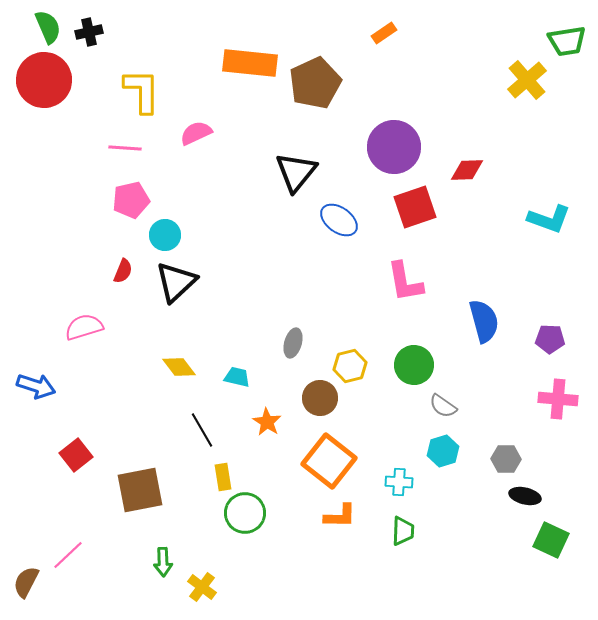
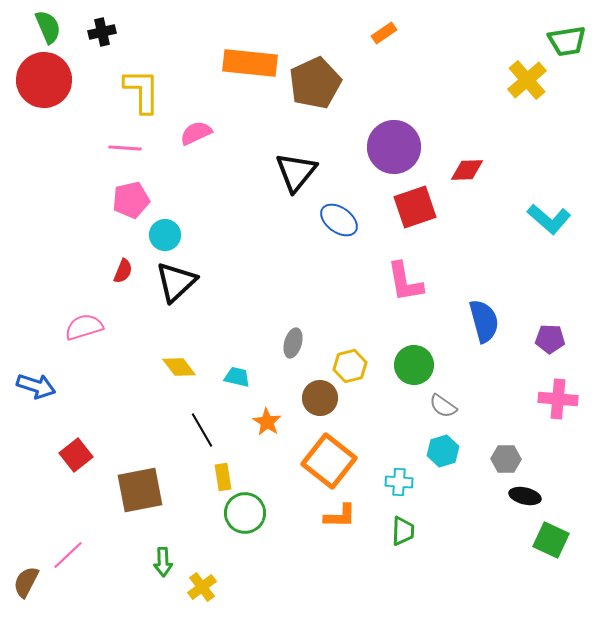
black cross at (89, 32): moved 13 px right
cyan L-shape at (549, 219): rotated 21 degrees clockwise
yellow cross at (202, 587): rotated 16 degrees clockwise
